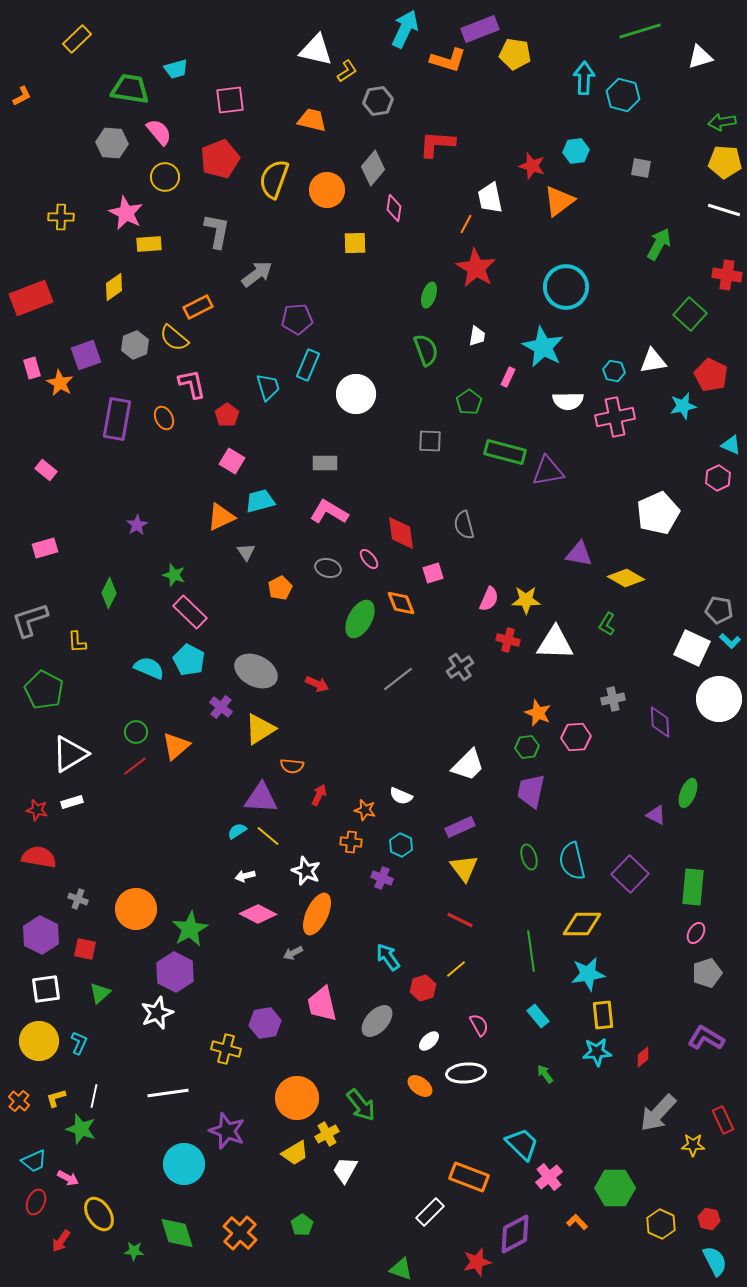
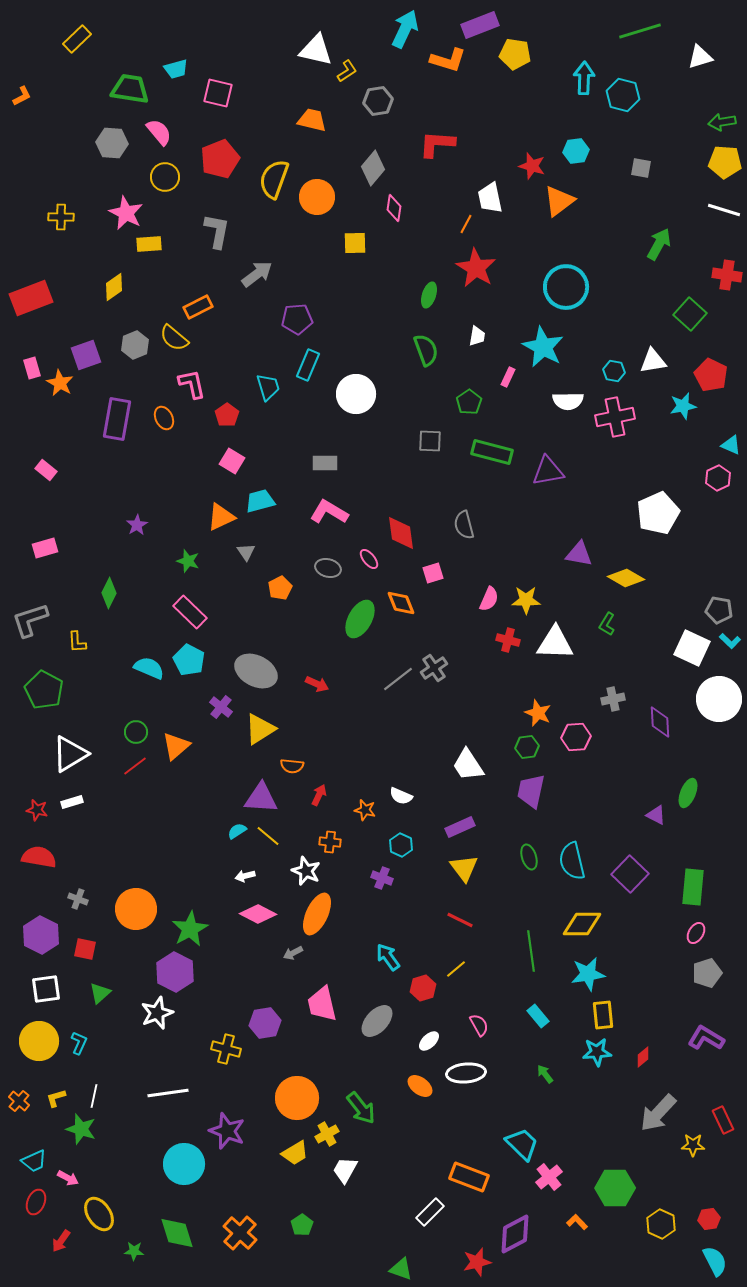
purple rectangle at (480, 29): moved 4 px up
pink square at (230, 100): moved 12 px left, 7 px up; rotated 20 degrees clockwise
orange circle at (327, 190): moved 10 px left, 7 px down
green rectangle at (505, 452): moved 13 px left
green star at (174, 575): moved 14 px right, 14 px up
gray cross at (460, 667): moved 26 px left, 1 px down
white trapezoid at (468, 765): rotated 102 degrees clockwise
orange cross at (351, 842): moved 21 px left
green arrow at (361, 1105): moved 3 px down
red hexagon at (709, 1219): rotated 20 degrees counterclockwise
